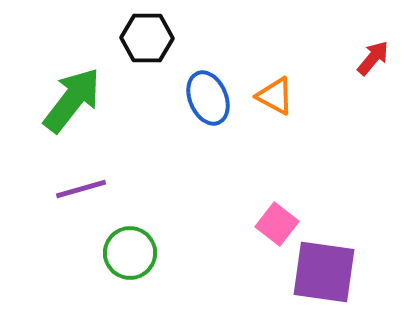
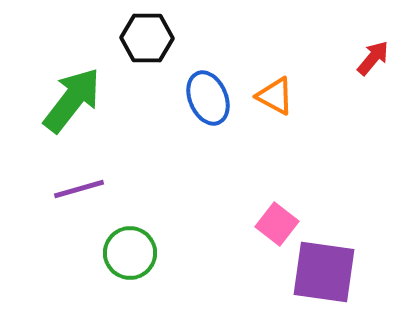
purple line: moved 2 px left
